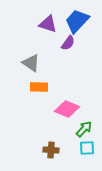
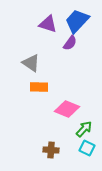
purple semicircle: moved 2 px right
cyan square: rotated 28 degrees clockwise
